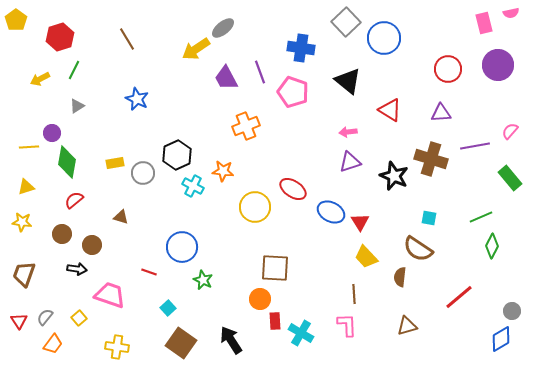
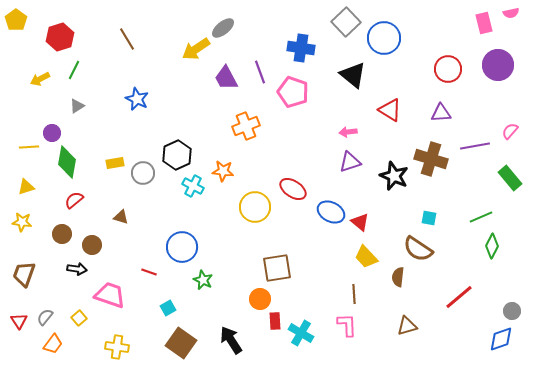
black triangle at (348, 81): moved 5 px right, 6 px up
red triangle at (360, 222): rotated 18 degrees counterclockwise
brown square at (275, 268): moved 2 px right; rotated 12 degrees counterclockwise
brown semicircle at (400, 277): moved 2 px left
cyan square at (168, 308): rotated 14 degrees clockwise
blue diamond at (501, 339): rotated 12 degrees clockwise
